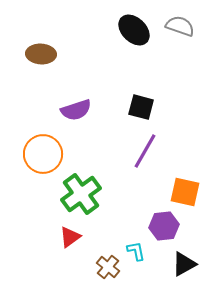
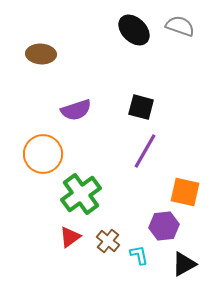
cyan L-shape: moved 3 px right, 4 px down
brown cross: moved 26 px up
